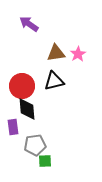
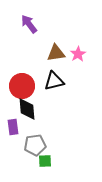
purple arrow: rotated 18 degrees clockwise
